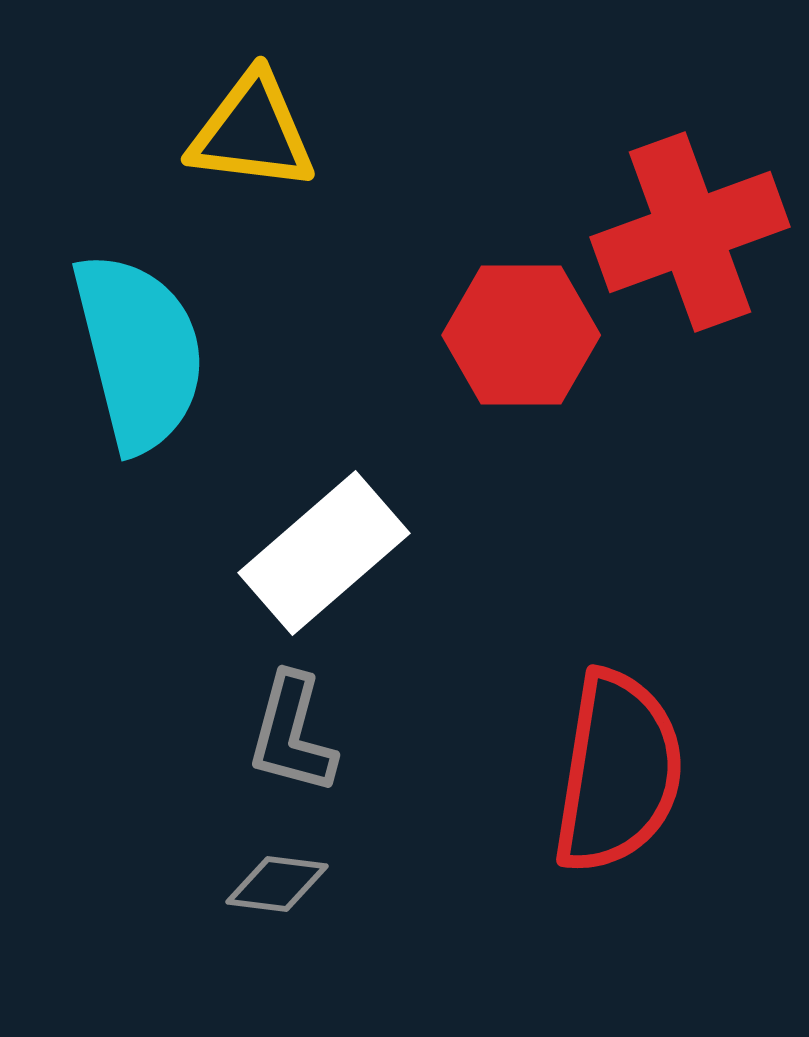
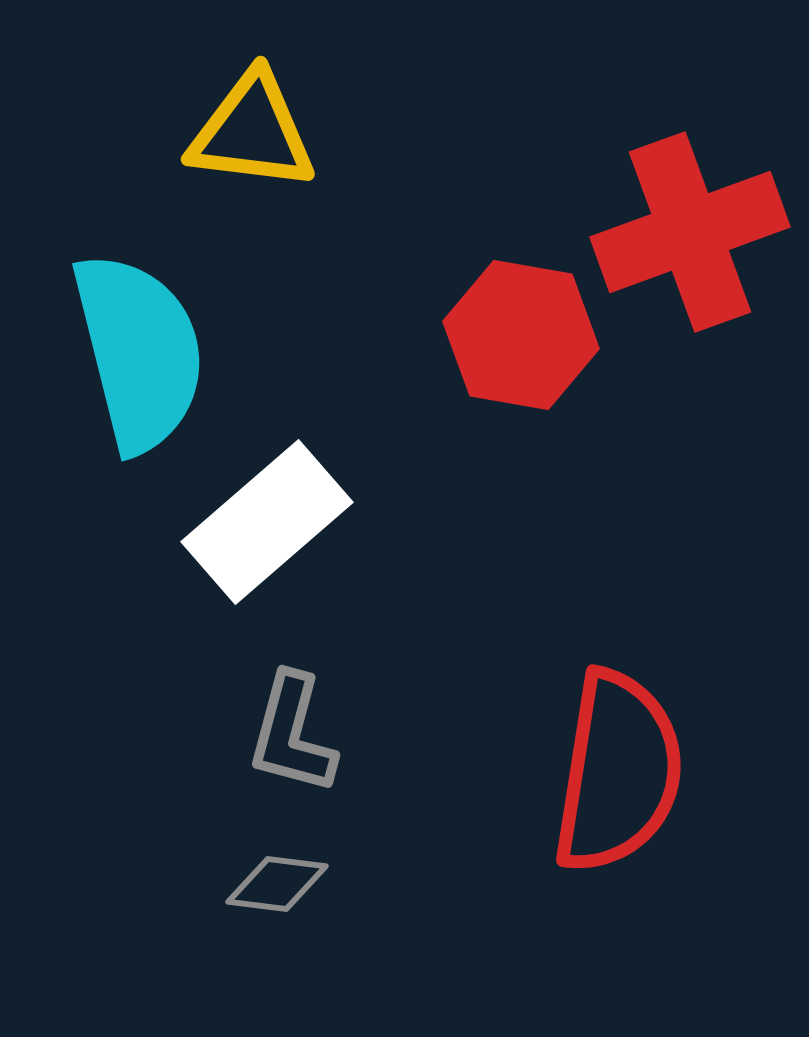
red hexagon: rotated 10 degrees clockwise
white rectangle: moved 57 px left, 31 px up
